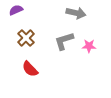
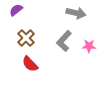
purple semicircle: rotated 16 degrees counterclockwise
gray L-shape: rotated 30 degrees counterclockwise
red semicircle: moved 5 px up
